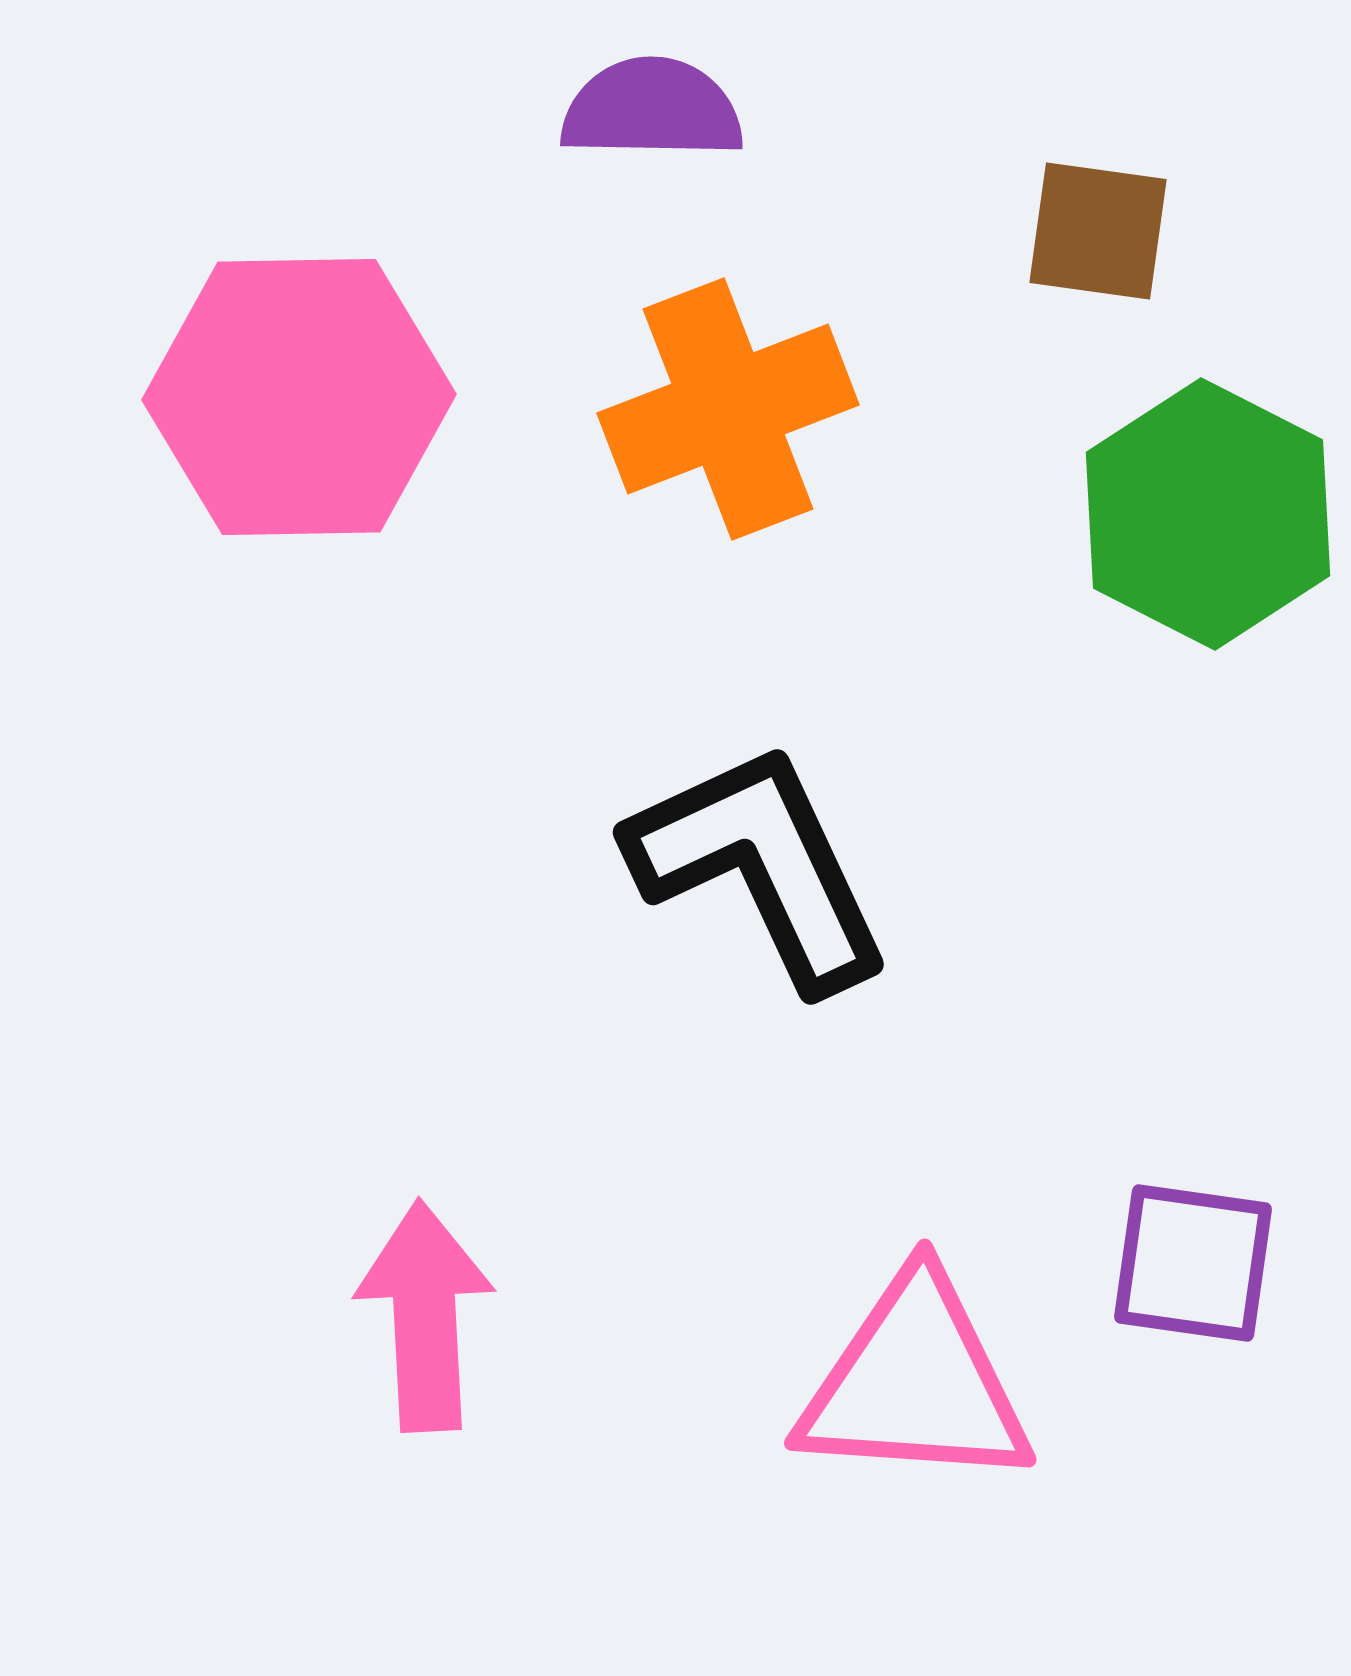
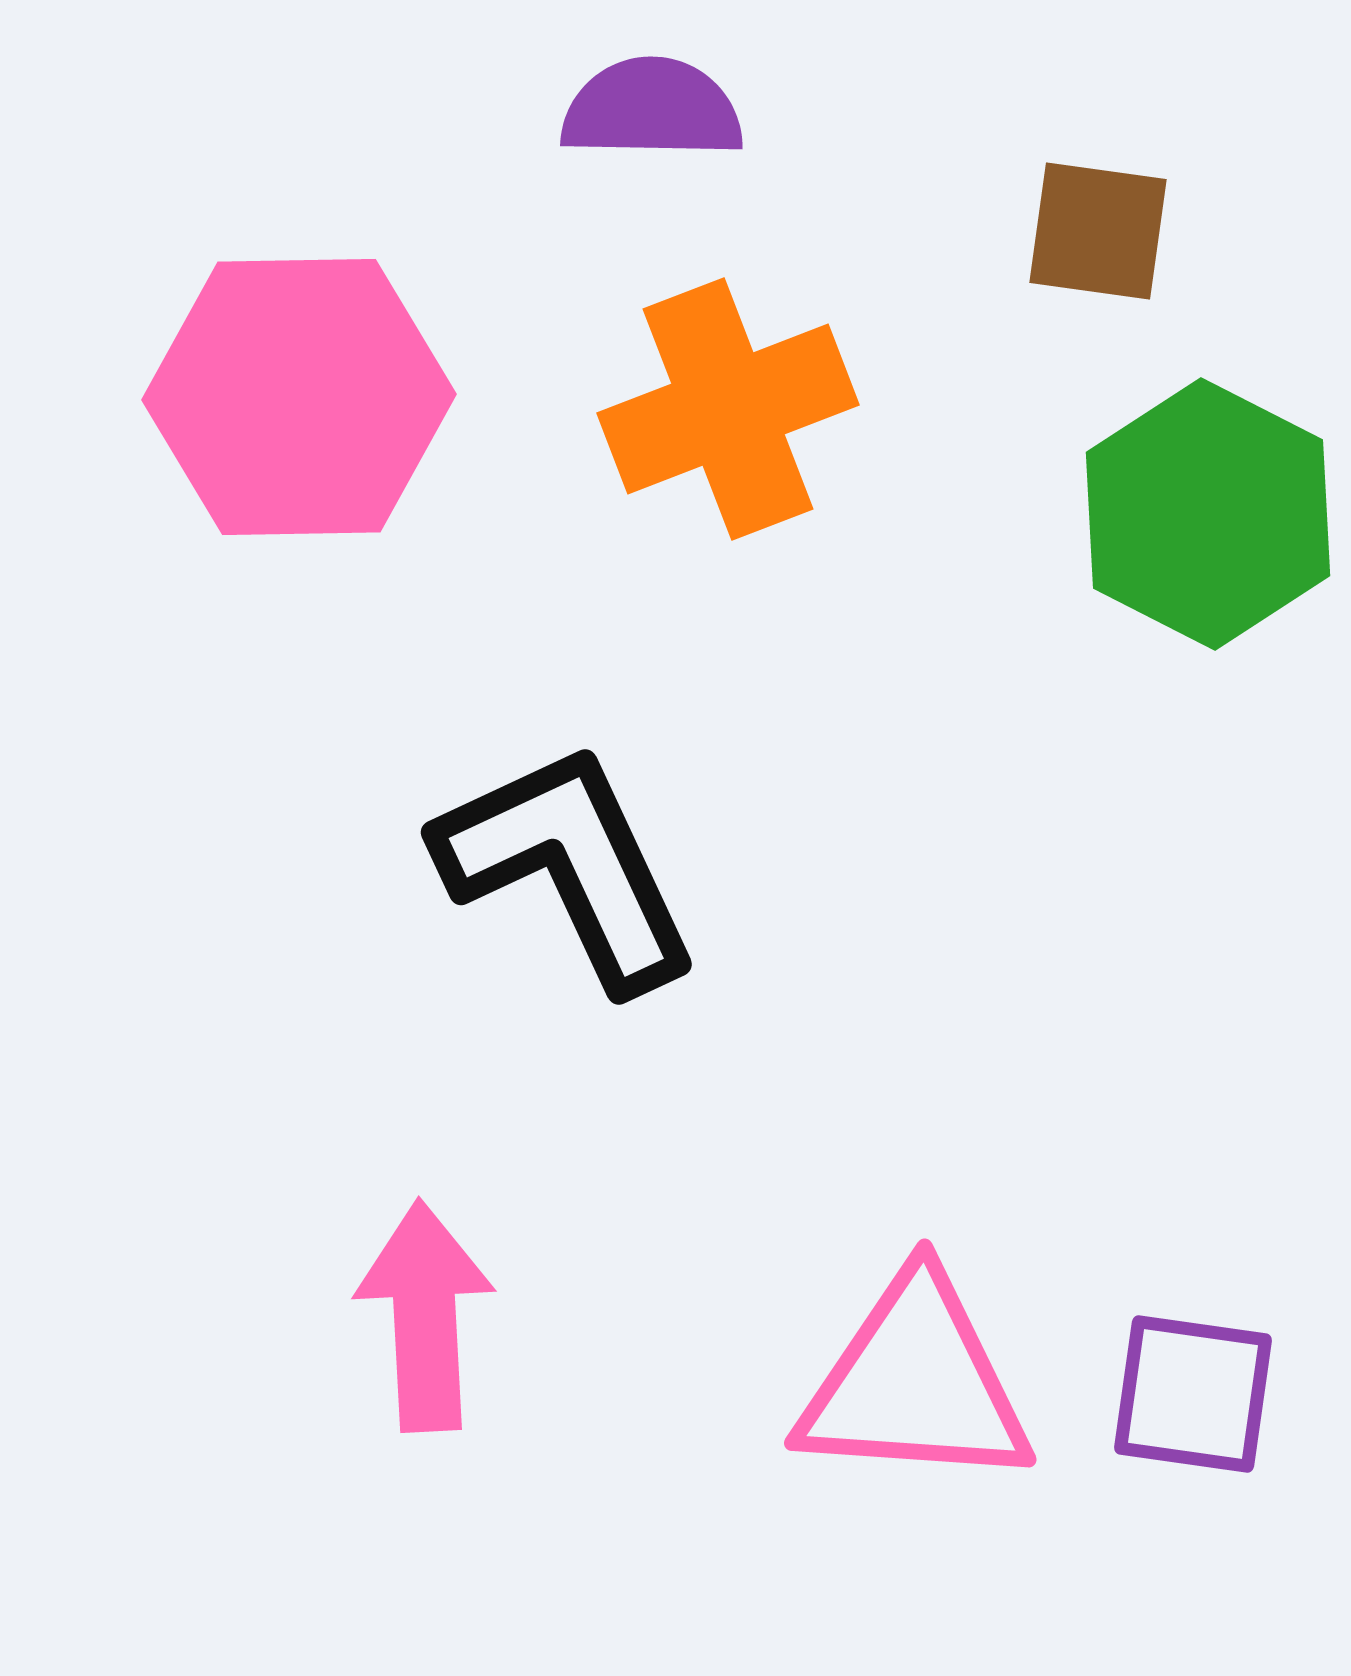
black L-shape: moved 192 px left
purple square: moved 131 px down
